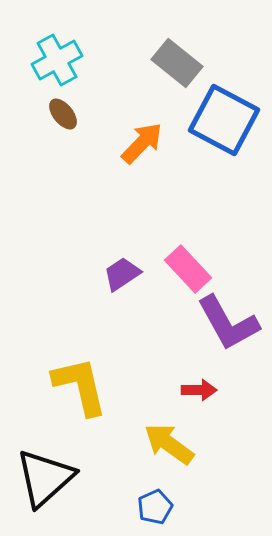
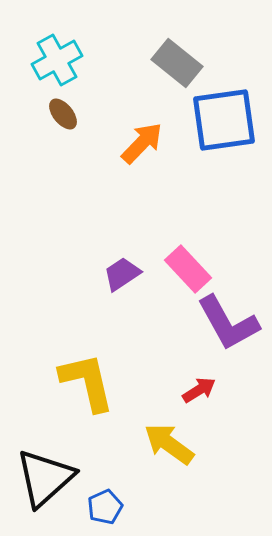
blue square: rotated 36 degrees counterclockwise
yellow L-shape: moved 7 px right, 4 px up
red arrow: rotated 32 degrees counterclockwise
blue pentagon: moved 50 px left
